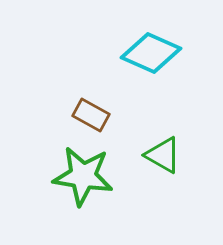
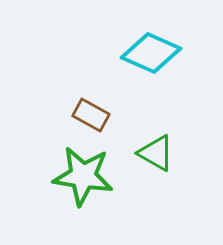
green triangle: moved 7 px left, 2 px up
